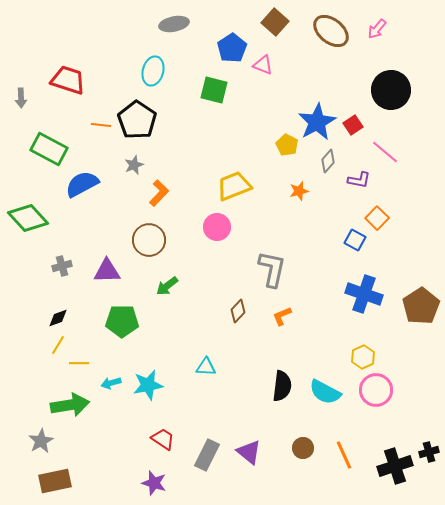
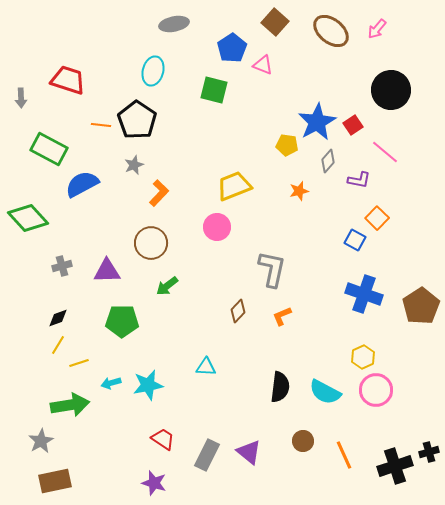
yellow pentagon at (287, 145): rotated 20 degrees counterclockwise
brown circle at (149, 240): moved 2 px right, 3 px down
yellow line at (79, 363): rotated 18 degrees counterclockwise
black semicircle at (282, 386): moved 2 px left, 1 px down
brown circle at (303, 448): moved 7 px up
